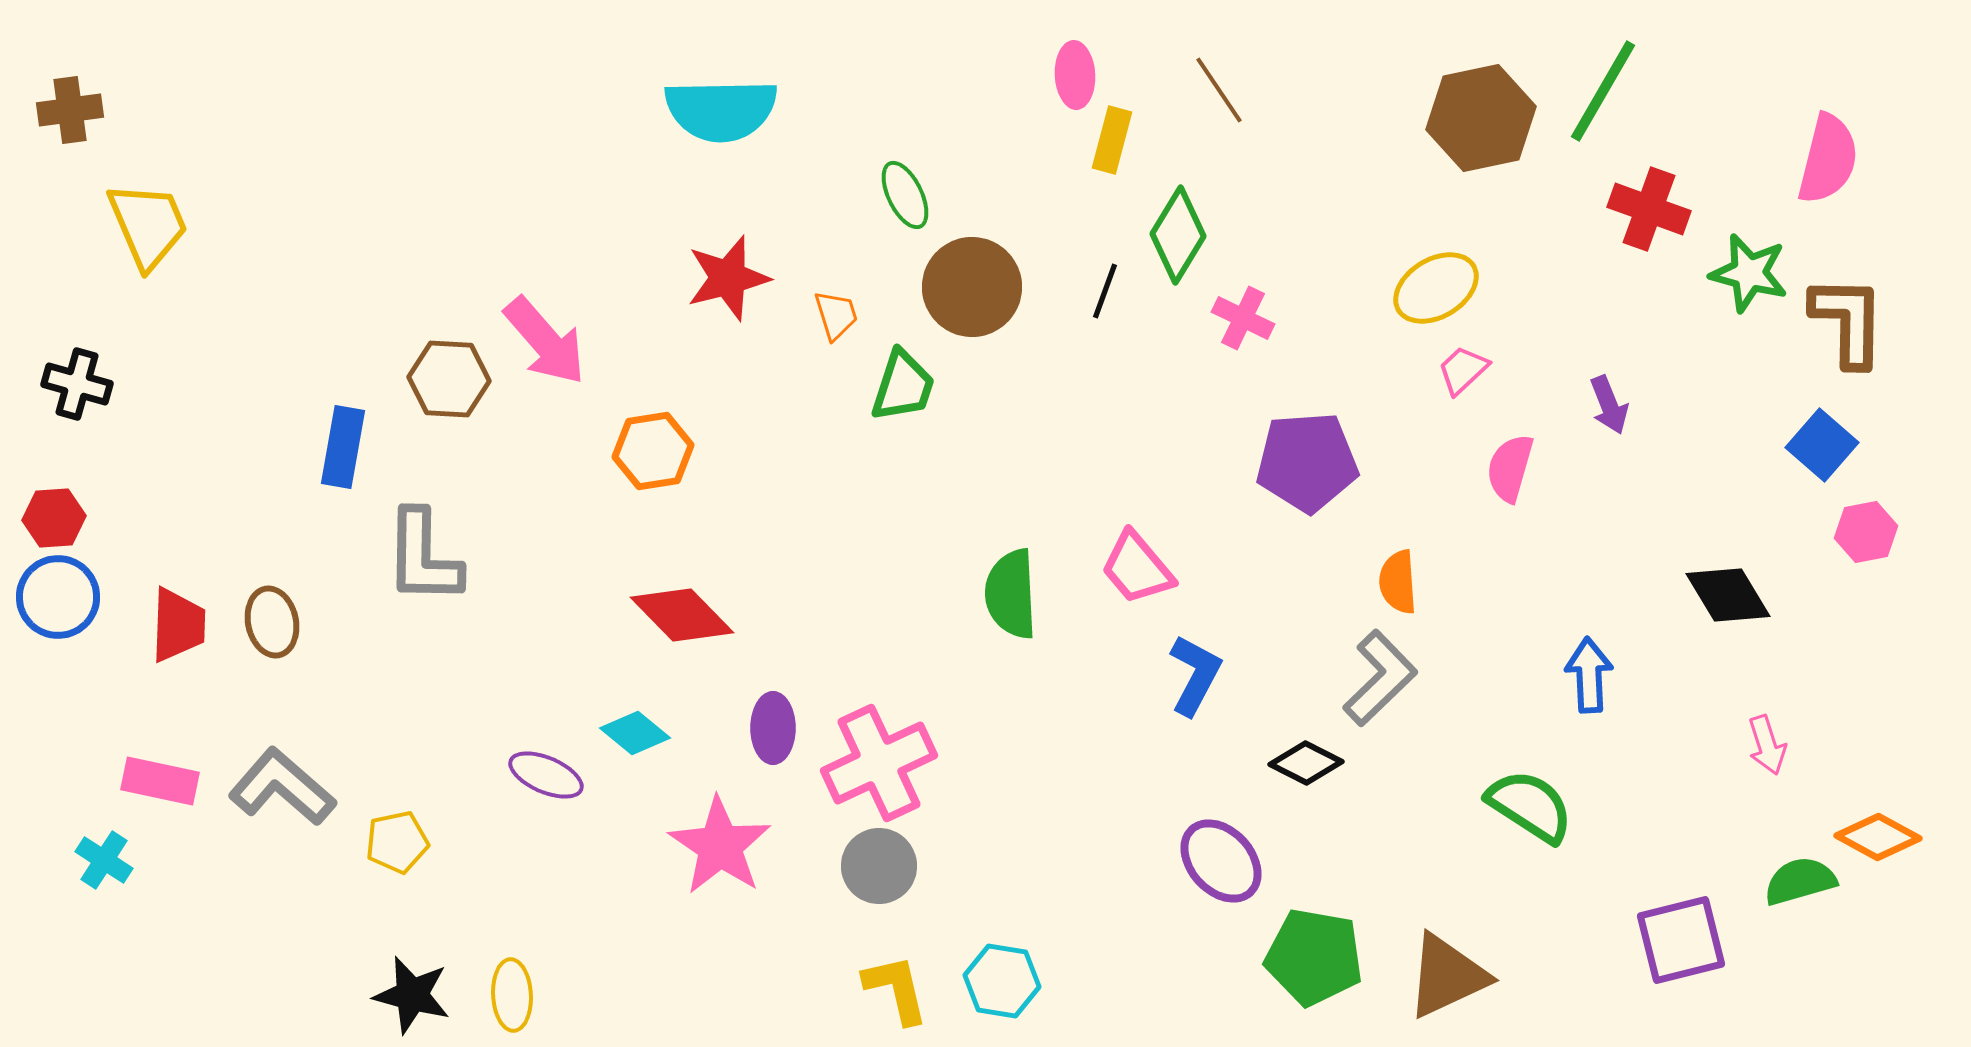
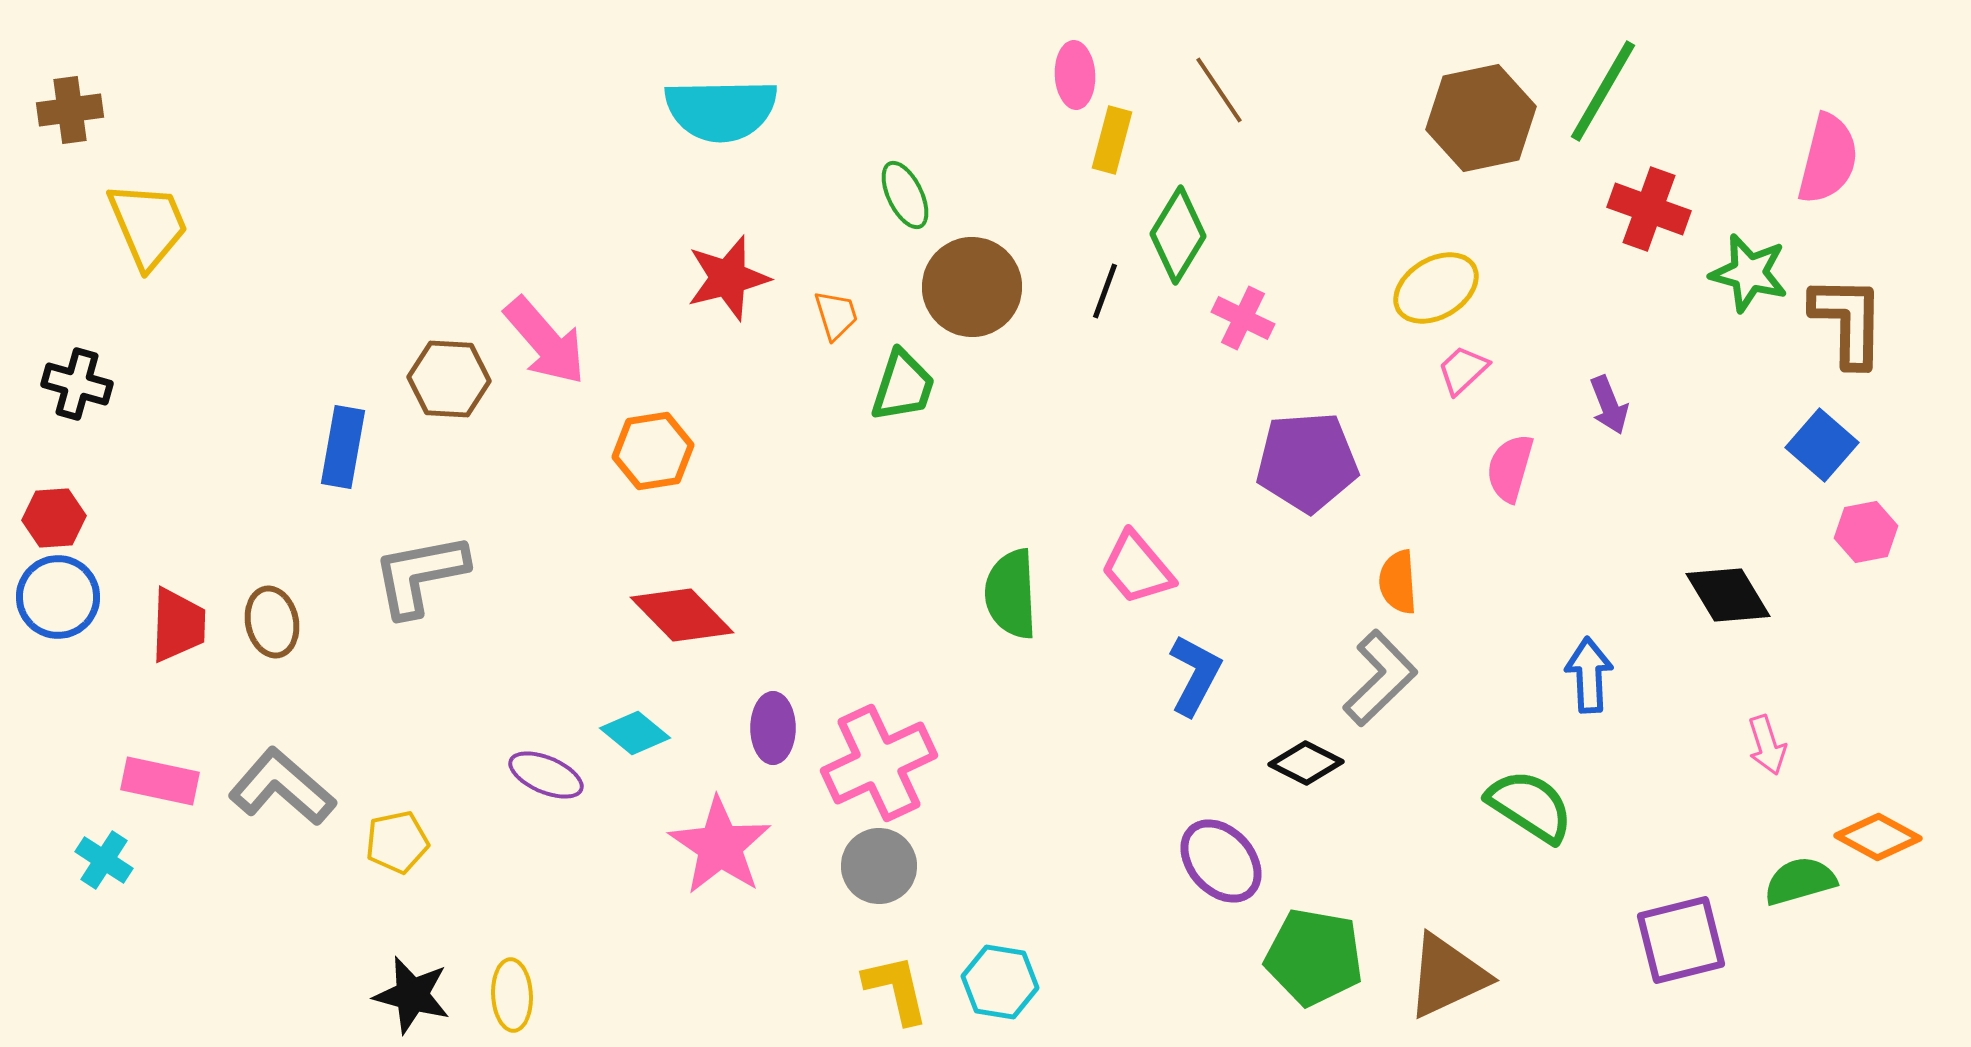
gray L-shape at (423, 557): moved 3 px left, 18 px down; rotated 78 degrees clockwise
cyan hexagon at (1002, 981): moved 2 px left, 1 px down
